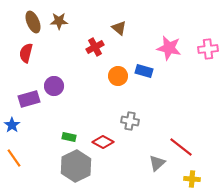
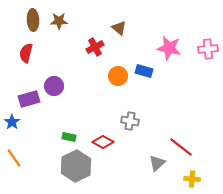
brown ellipse: moved 2 px up; rotated 20 degrees clockwise
blue star: moved 3 px up
